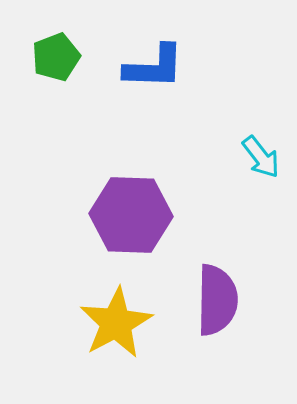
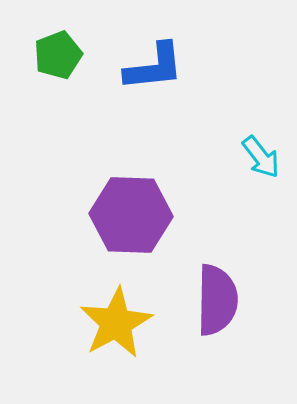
green pentagon: moved 2 px right, 2 px up
blue L-shape: rotated 8 degrees counterclockwise
